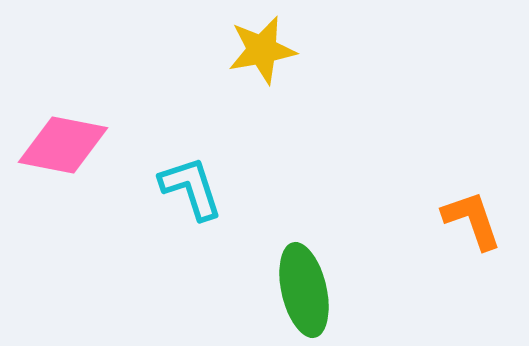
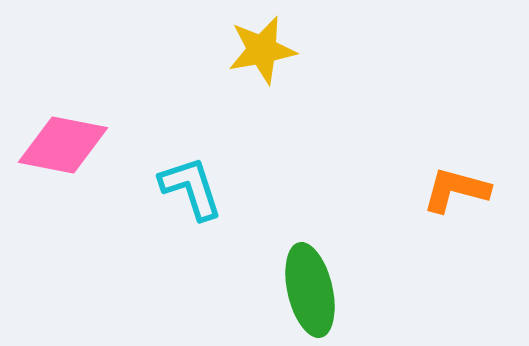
orange L-shape: moved 16 px left, 30 px up; rotated 56 degrees counterclockwise
green ellipse: moved 6 px right
